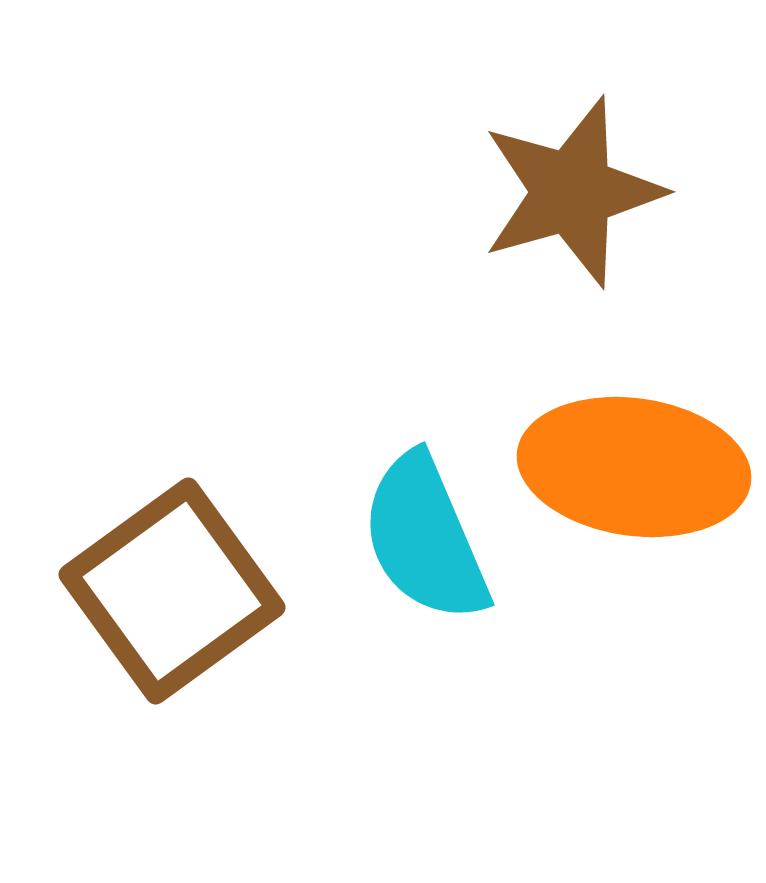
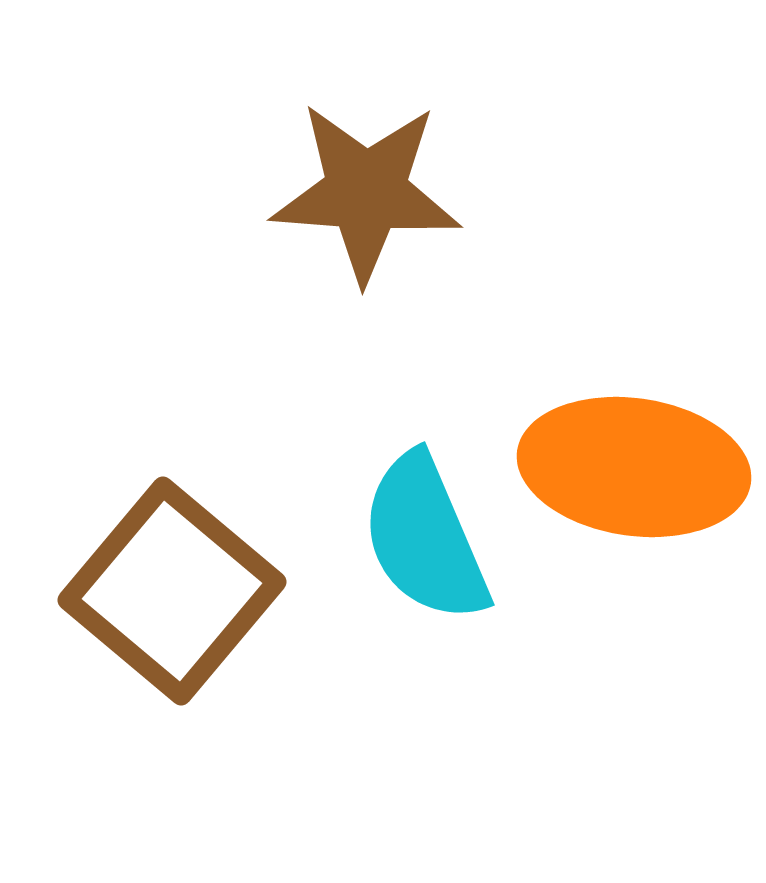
brown star: moved 206 px left; rotated 20 degrees clockwise
brown square: rotated 14 degrees counterclockwise
